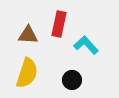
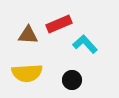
red rectangle: rotated 55 degrees clockwise
cyan L-shape: moved 1 px left, 1 px up
yellow semicircle: rotated 68 degrees clockwise
